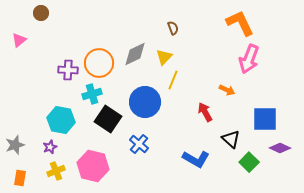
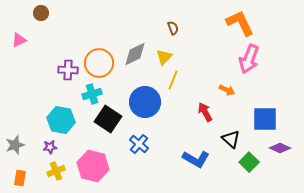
pink triangle: rotated 14 degrees clockwise
purple star: rotated 16 degrees clockwise
